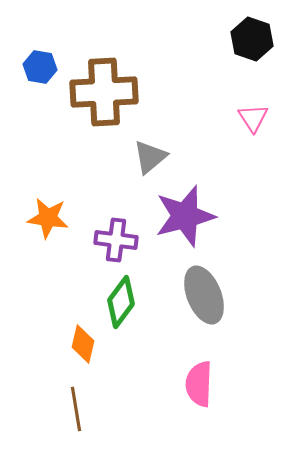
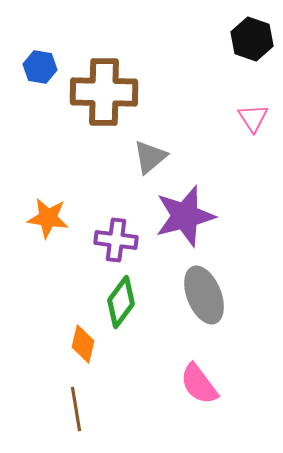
brown cross: rotated 4 degrees clockwise
pink semicircle: rotated 39 degrees counterclockwise
